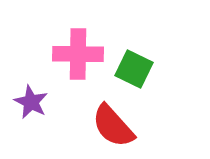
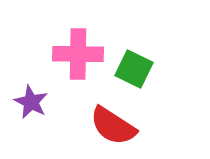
red semicircle: rotated 15 degrees counterclockwise
